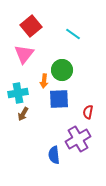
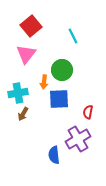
cyan line: moved 2 px down; rotated 28 degrees clockwise
pink triangle: moved 2 px right
orange arrow: moved 1 px down
